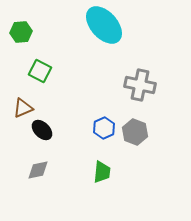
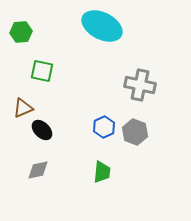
cyan ellipse: moved 2 px left, 1 px down; rotated 21 degrees counterclockwise
green square: moved 2 px right; rotated 15 degrees counterclockwise
blue hexagon: moved 1 px up
